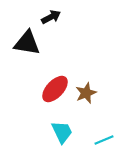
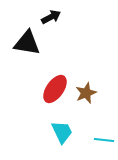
red ellipse: rotated 8 degrees counterclockwise
cyan line: rotated 30 degrees clockwise
